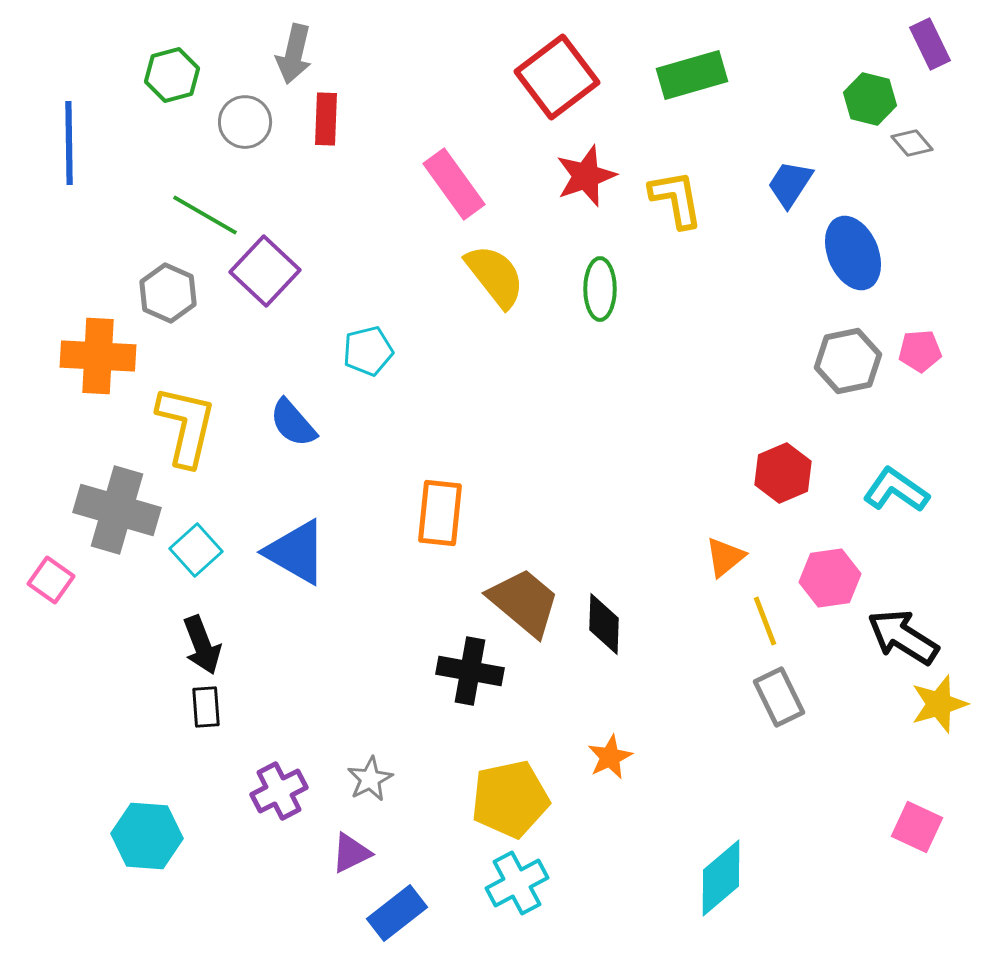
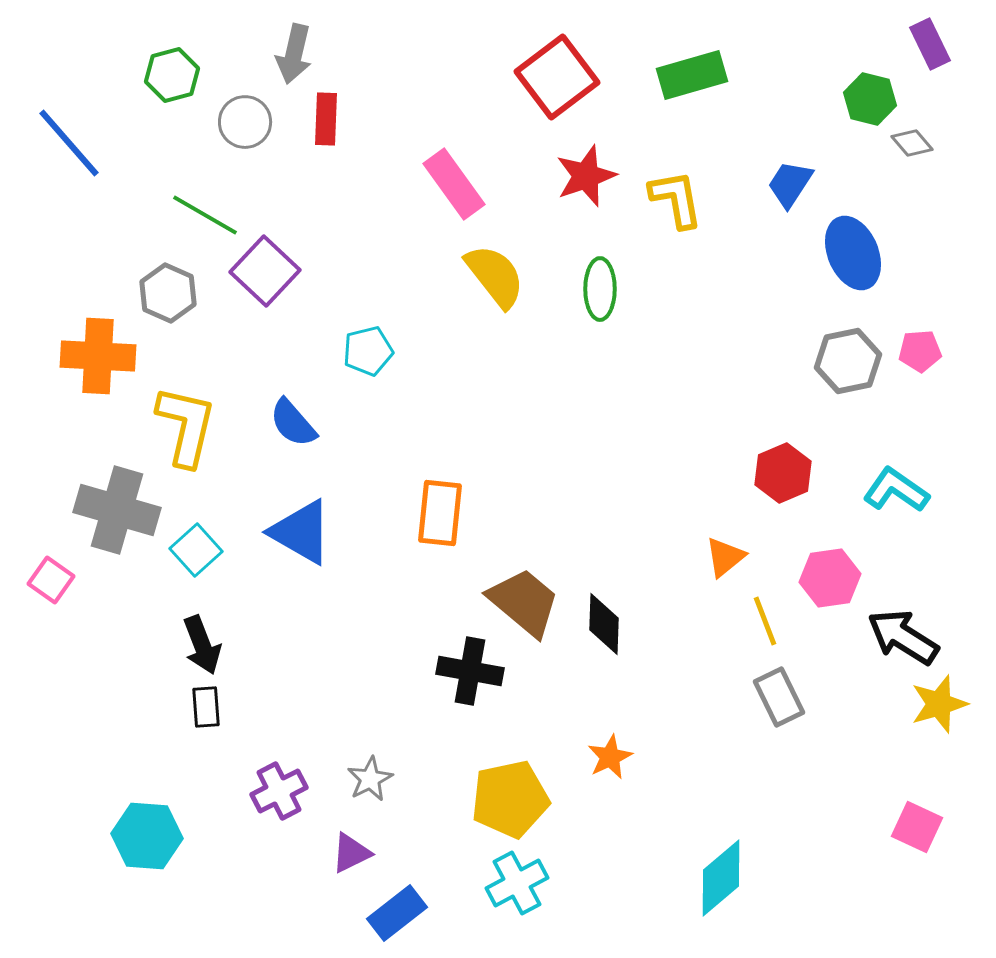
blue line at (69, 143): rotated 40 degrees counterclockwise
blue triangle at (296, 552): moved 5 px right, 20 px up
